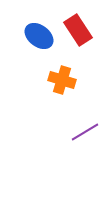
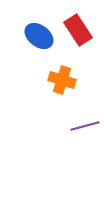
purple line: moved 6 px up; rotated 16 degrees clockwise
